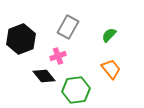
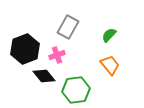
black hexagon: moved 4 px right, 10 px down
pink cross: moved 1 px left, 1 px up
orange trapezoid: moved 1 px left, 4 px up
